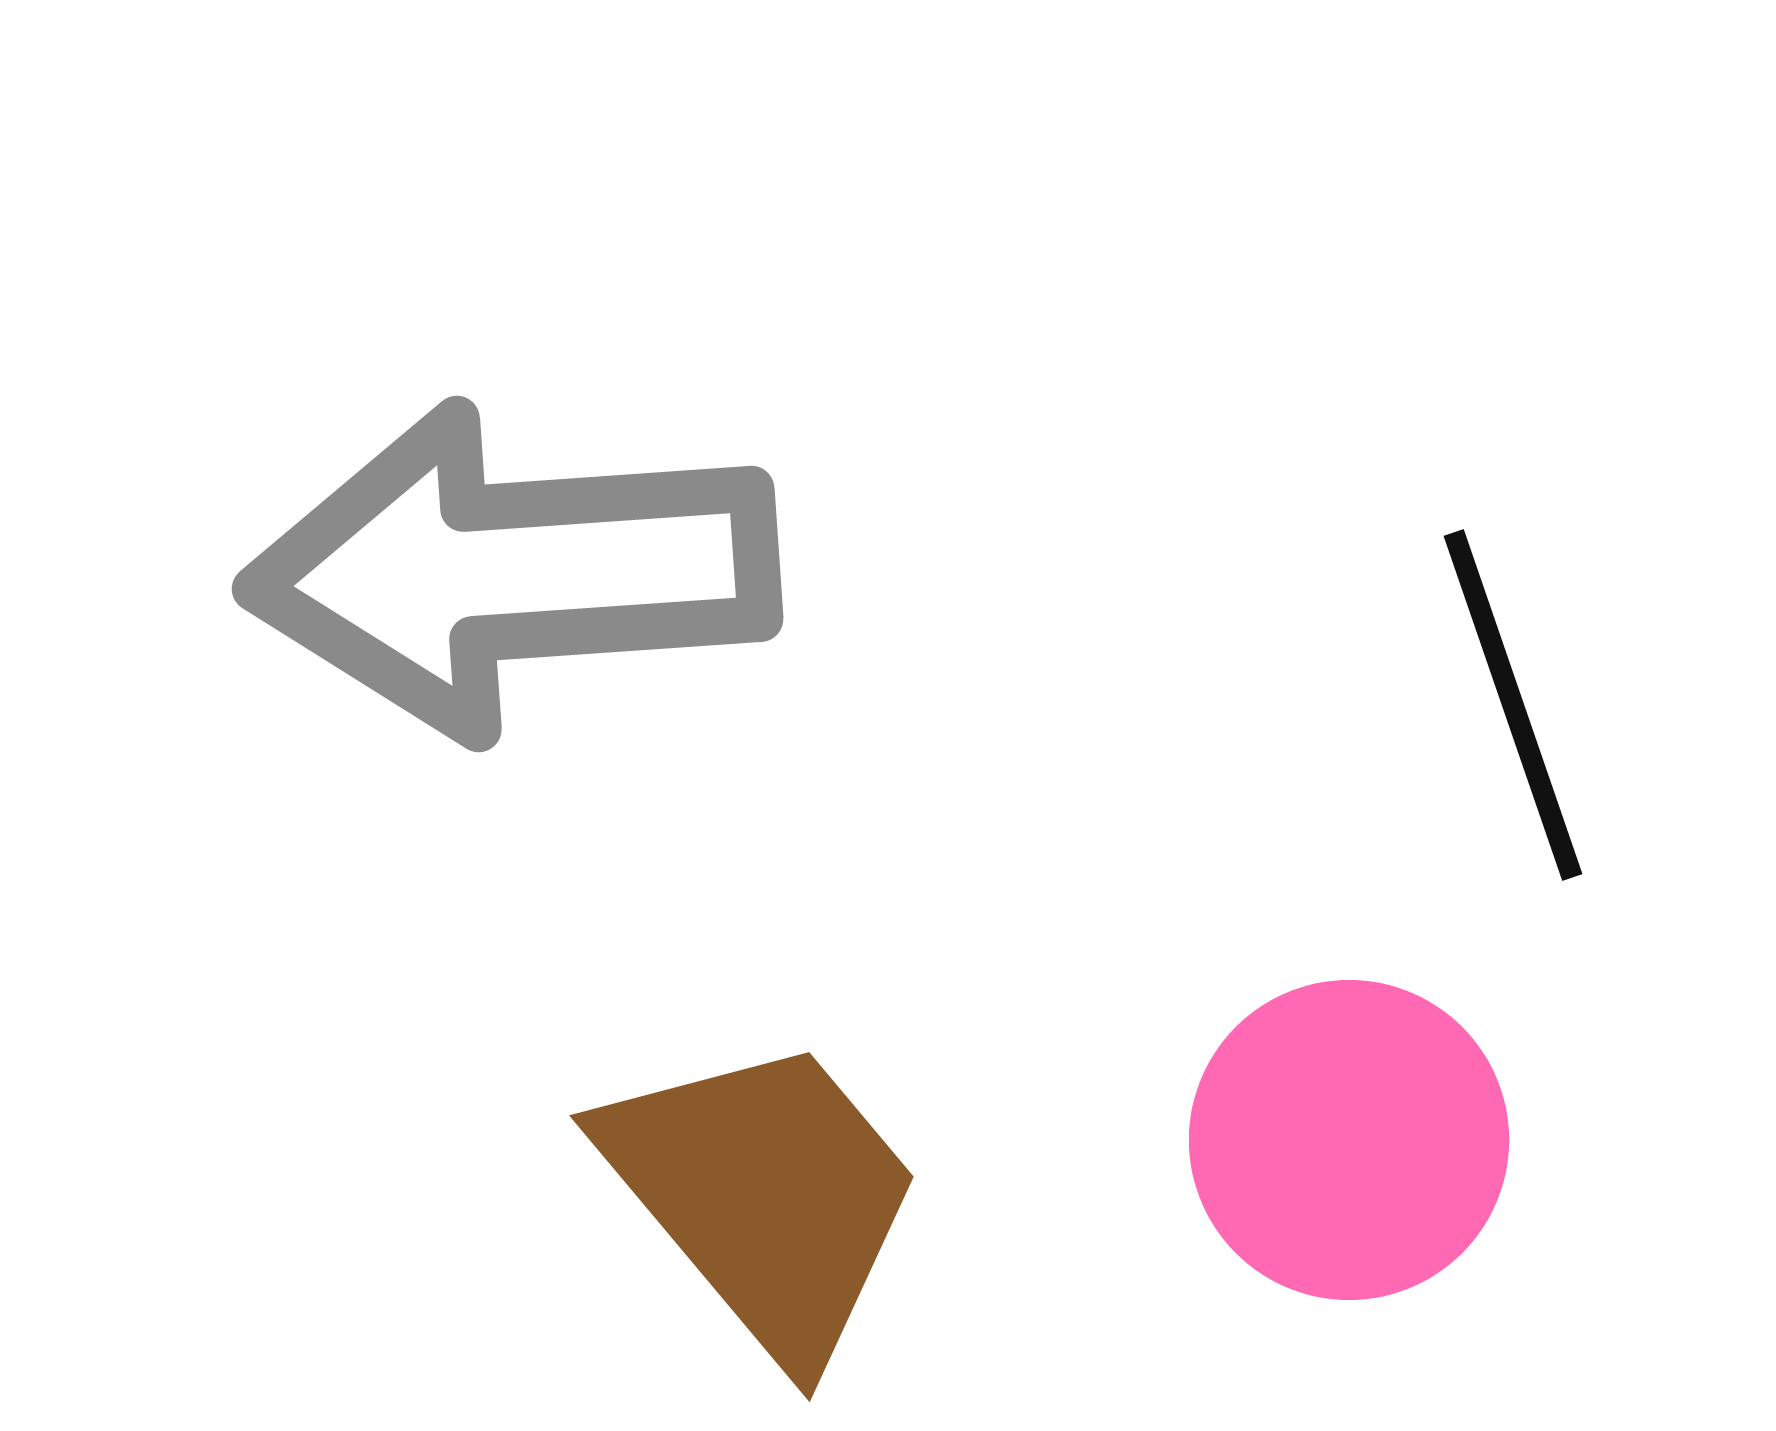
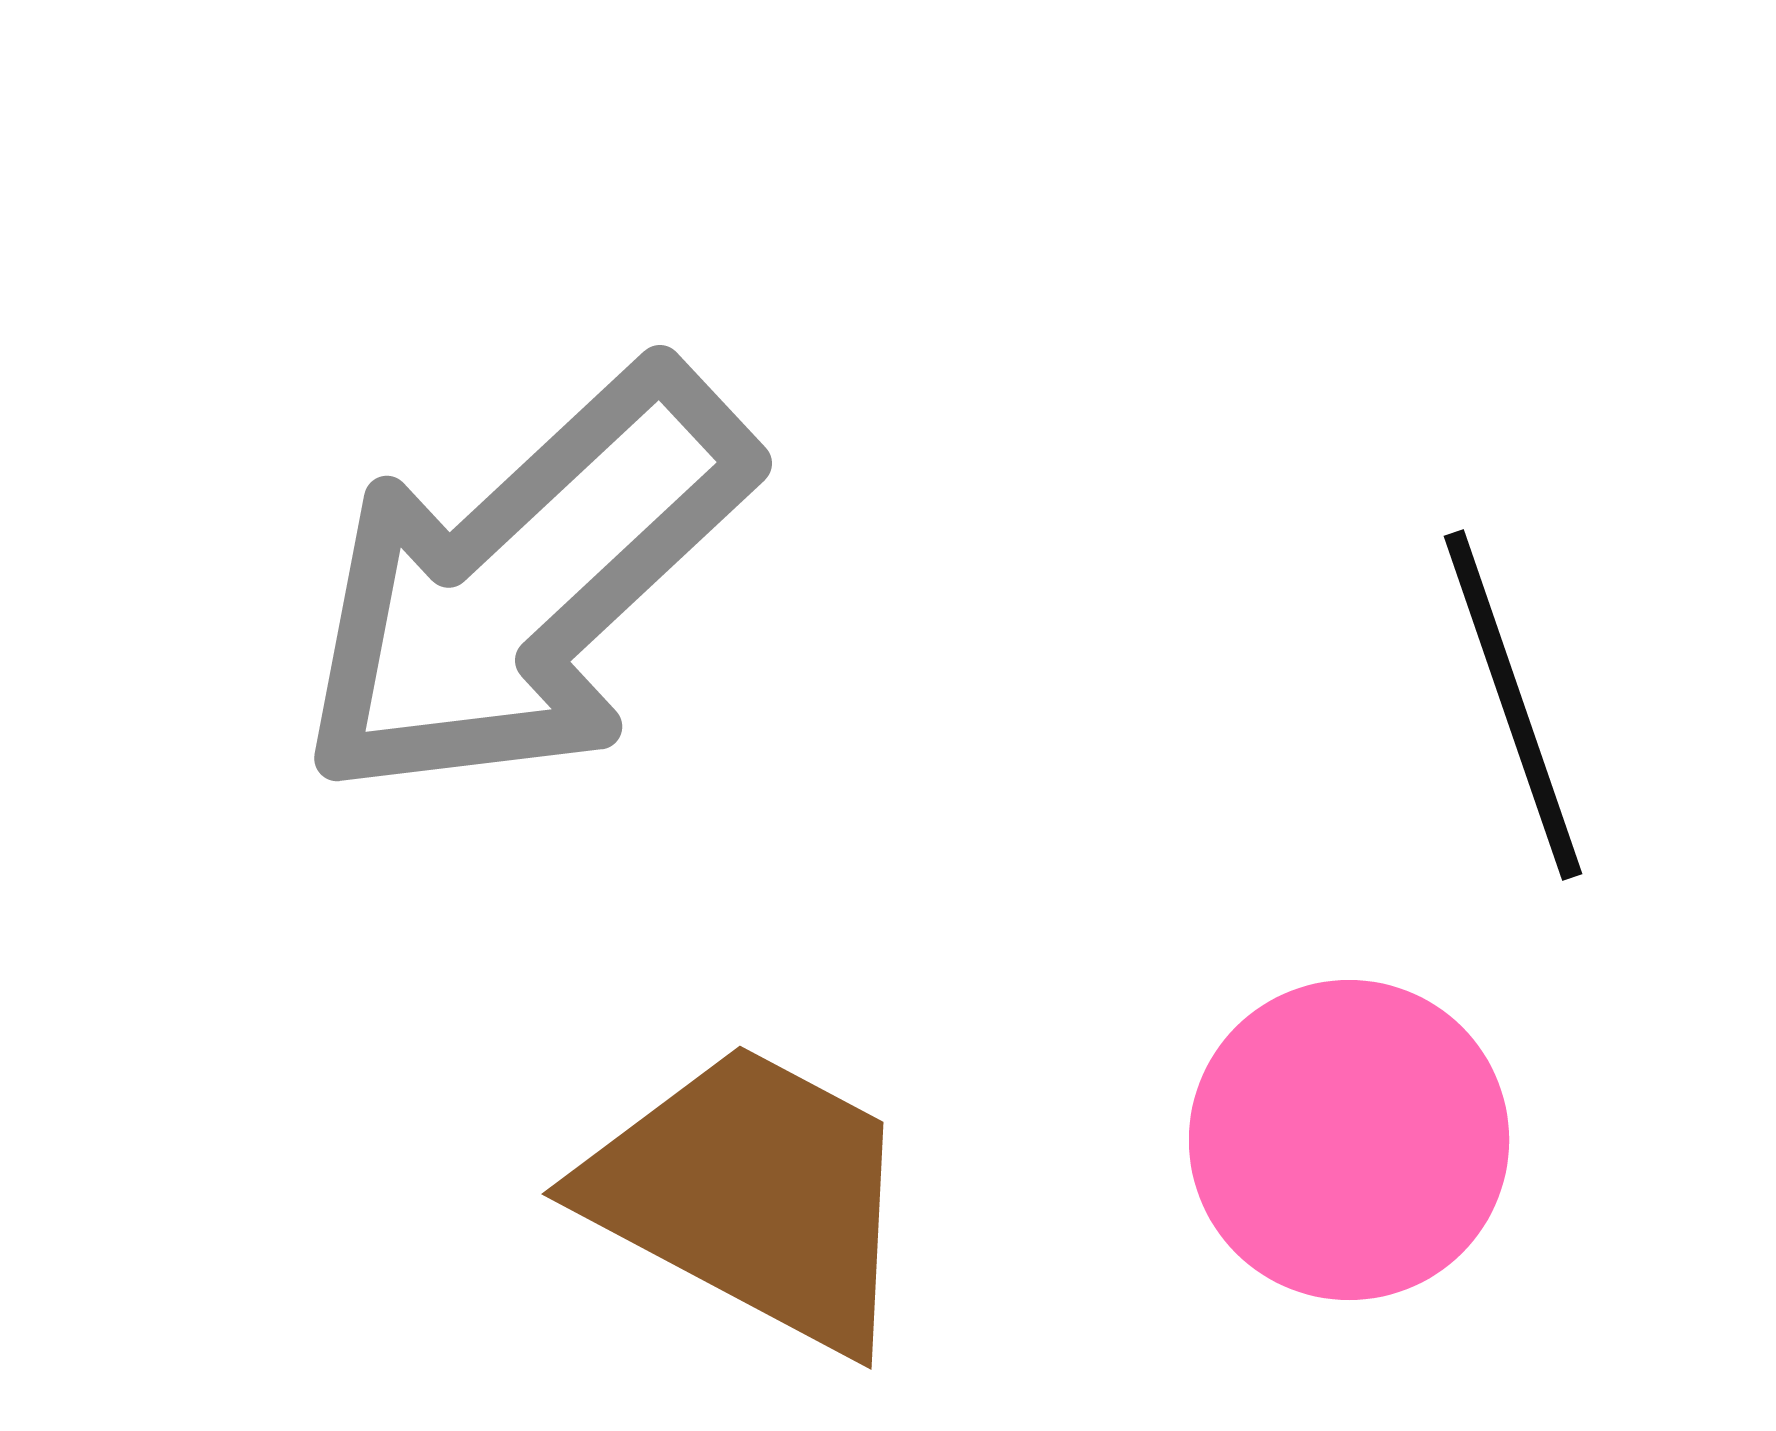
gray arrow: moved 14 px right, 12 px down; rotated 39 degrees counterclockwise
brown trapezoid: moved 12 px left; rotated 22 degrees counterclockwise
